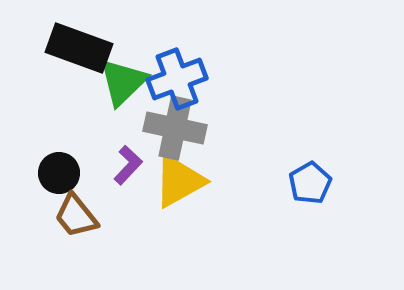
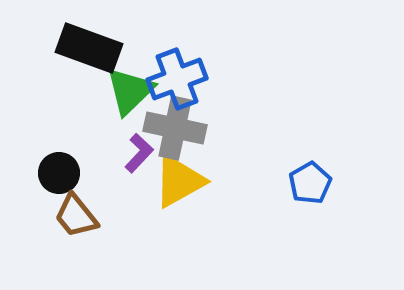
black rectangle: moved 10 px right
green triangle: moved 7 px right, 9 px down
purple L-shape: moved 11 px right, 12 px up
